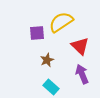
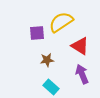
red triangle: rotated 12 degrees counterclockwise
brown star: rotated 16 degrees clockwise
